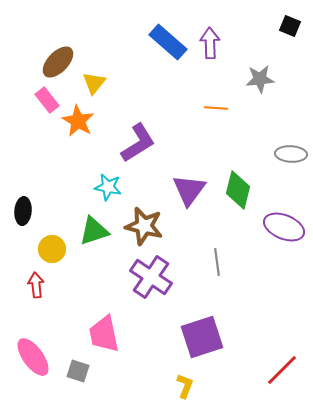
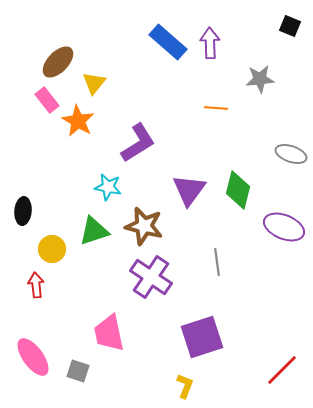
gray ellipse: rotated 16 degrees clockwise
pink trapezoid: moved 5 px right, 1 px up
